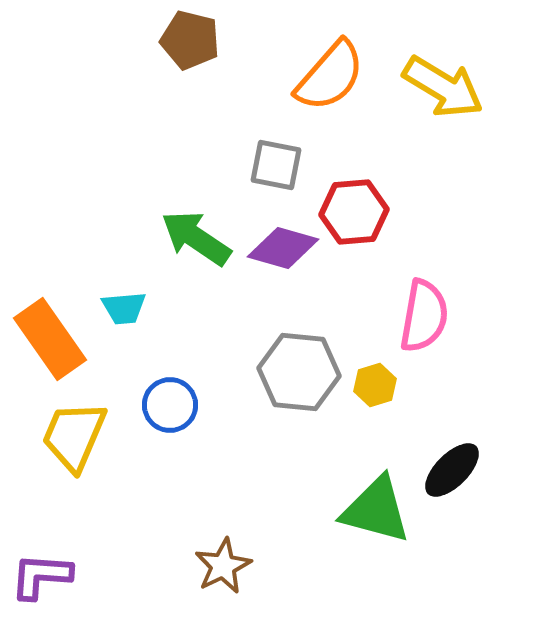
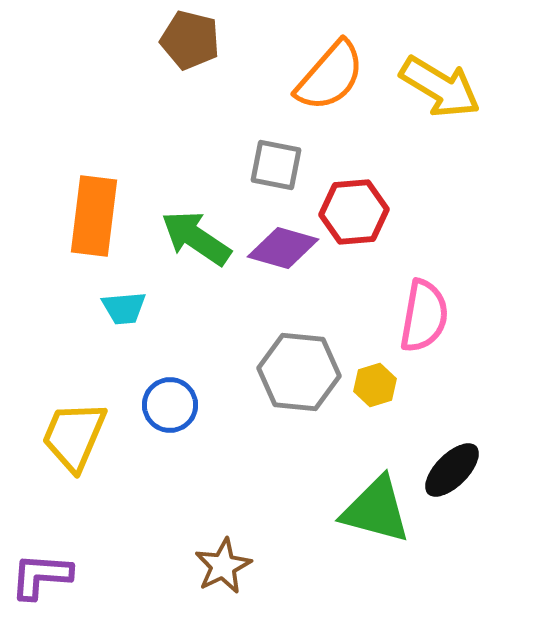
yellow arrow: moved 3 px left
orange rectangle: moved 44 px right, 123 px up; rotated 42 degrees clockwise
